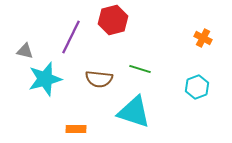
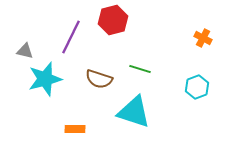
brown semicircle: rotated 12 degrees clockwise
orange rectangle: moved 1 px left
